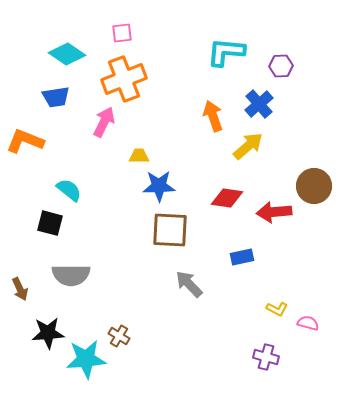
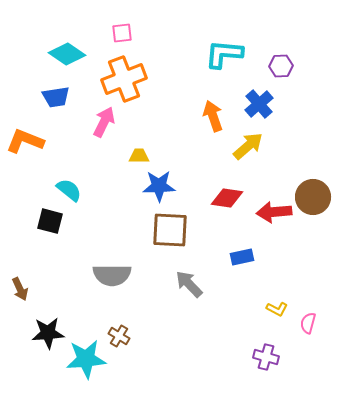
cyan L-shape: moved 2 px left, 2 px down
brown circle: moved 1 px left, 11 px down
black square: moved 2 px up
gray semicircle: moved 41 px right
pink semicircle: rotated 90 degrees counterclockwise
